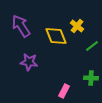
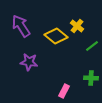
yellow diamond: rotated 30 degrees counterclockwise
